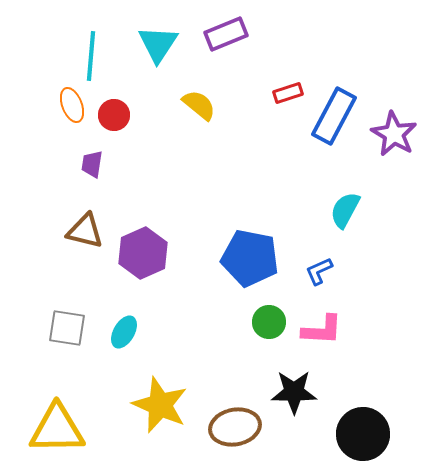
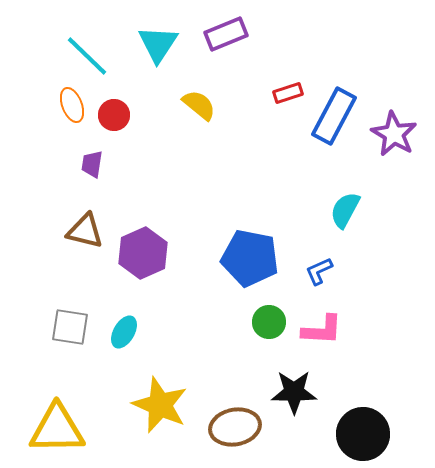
cyan line: moved 4 px left; rotated 51 degrees counterclockwise
gray square: moved 3 px right, 1 px up
